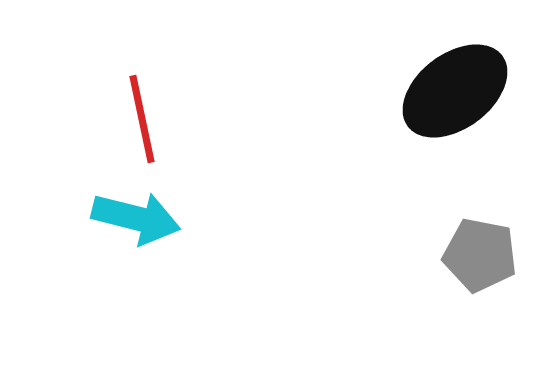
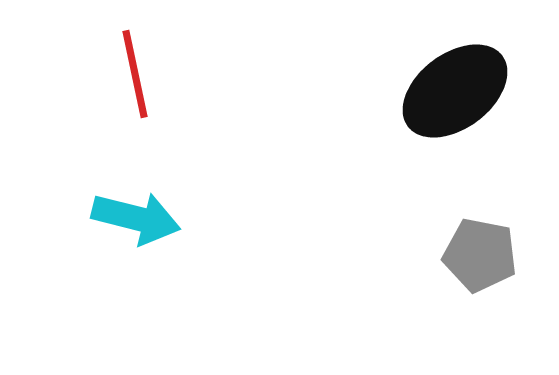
red line: moved 7 px left, 45 px up
